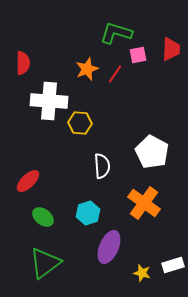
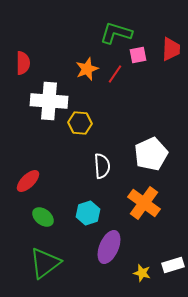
white pentagon: moved 1 px left, 2 px down; rotated 20 degrees clockwise
